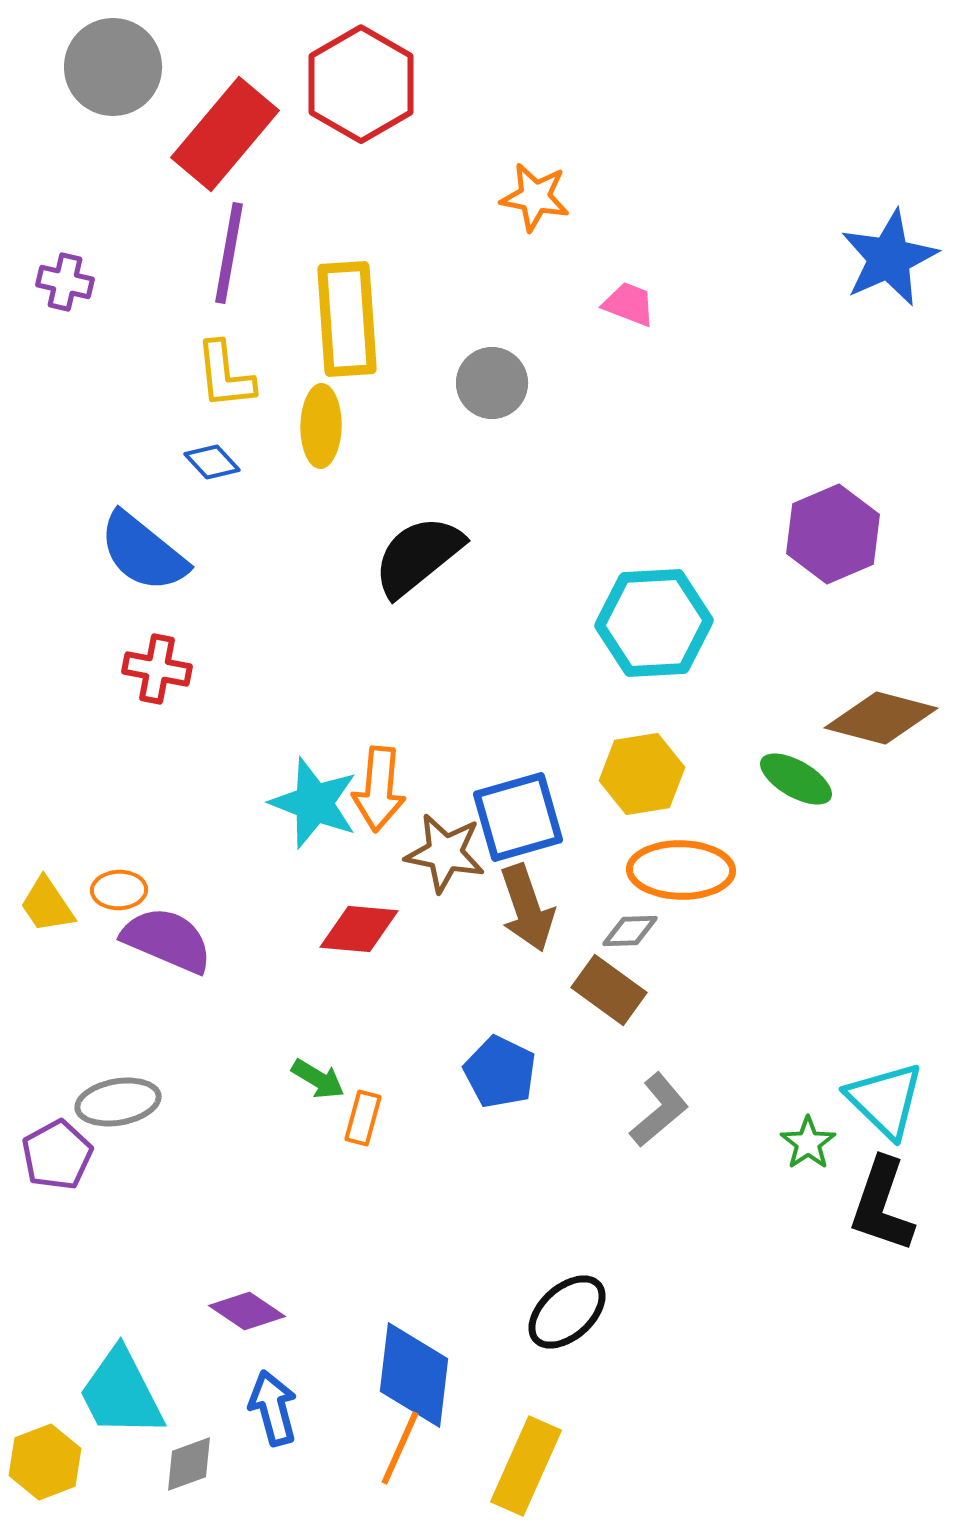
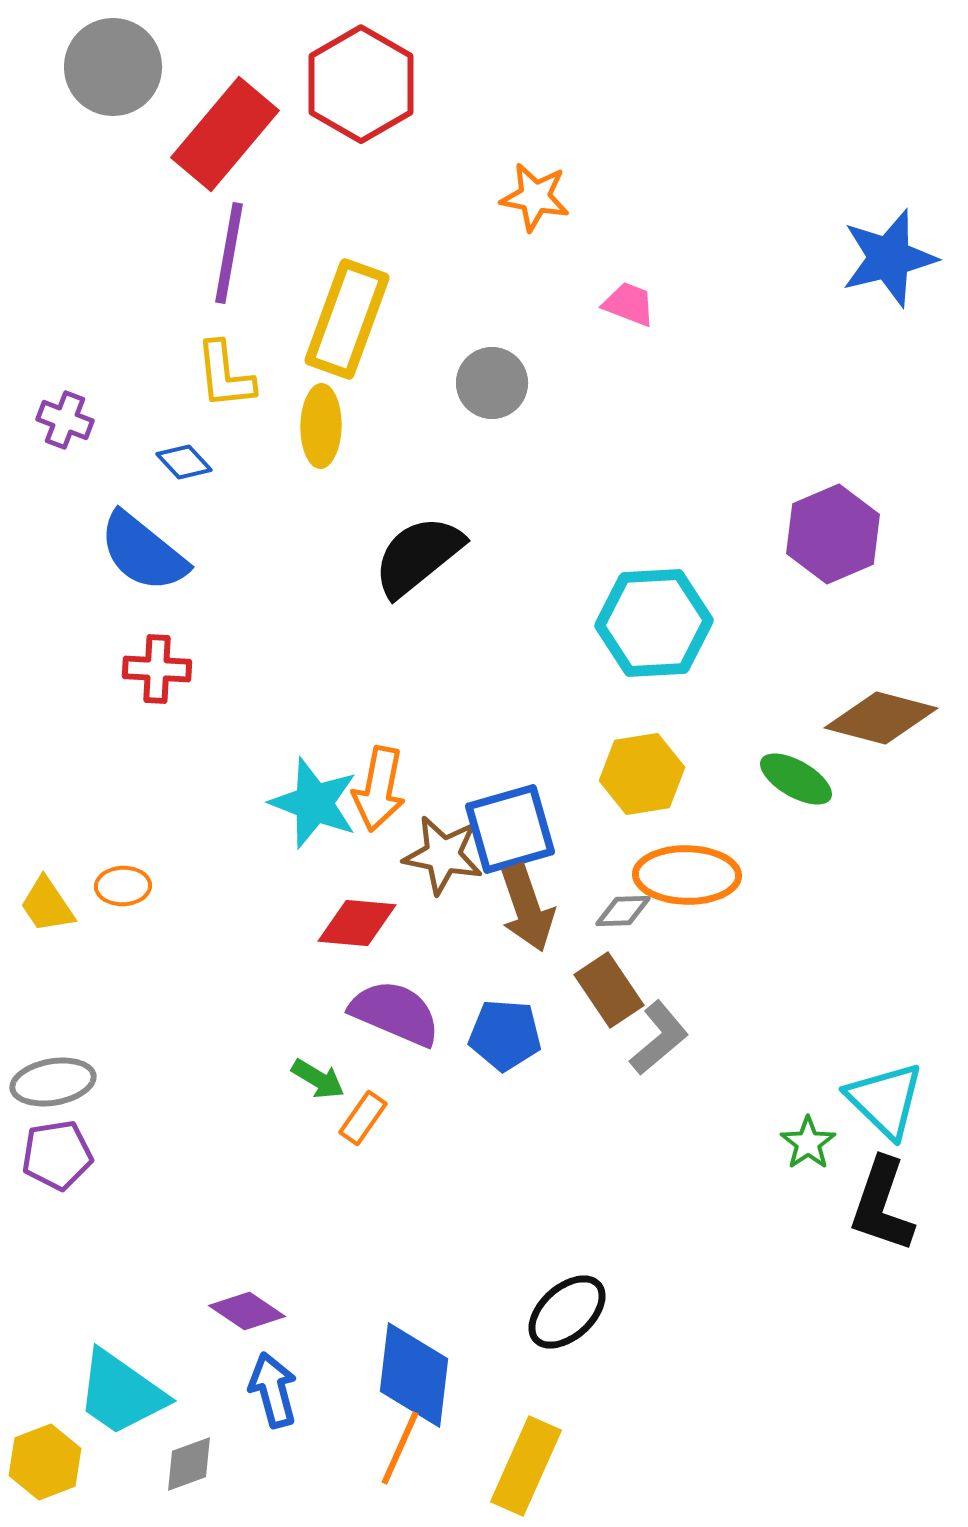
blue star at (889, 258): rotated 10 degrees clockwise
purple cross at (65, 282): moved 138 px down; rotated 8 degrees clockwise
yellow rectangle at (347, 319): rotated 24 degrees clockwise
blue diamond at (212, 462): moved 28 px left
red cross at (157, 669): rotated 8 degrees counterclockwise
orange arrow at (379, 789): rotated 6 degrees clockwise
blue square at (518, 817): moved 8 px left, 12 px down
brown star at (445, 853): moved 2 px left, 2 px down
orange ellipse at (681, 870): moved 6 px right, 5 px down
orange ellipse at (119, 890): moved 4 px right, 4 px up
red diamond at (359, 929): moved 2 px left, 6 px up
gray diamond at (630, 931): moved 7 px left, 20 px up
purple semicircle at (167, 940): moved 228 px right, 73 px down
brown rectangle at (609, 990): rotated 20 degrees clockwise
blue pentagon at (500, 1072): moved 5 px right, 37 px up; rotated 22 degrees counterclockwise
gray ellipse at (118, 1102): moved 65 px left, 20 px up
gray L-shape at (659, 1110): moved 72 px up
orange rectangle at (363, 1118): rotated 20 degrees clockwise
purple pentagon at (57, 1155): rotated 20 degrees clockwise
cyan trapezoid at (121, 1393): rotated 28 degrees counterclockwise
blue arrow at (273, 1408): moved 18 px up
